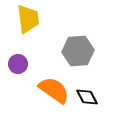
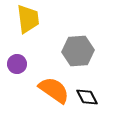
purple circle: moved 1 px left
